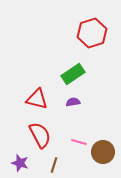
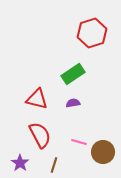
purple semicircle: moved 1 px down
purple star: rotated 18 degrees clockwise
